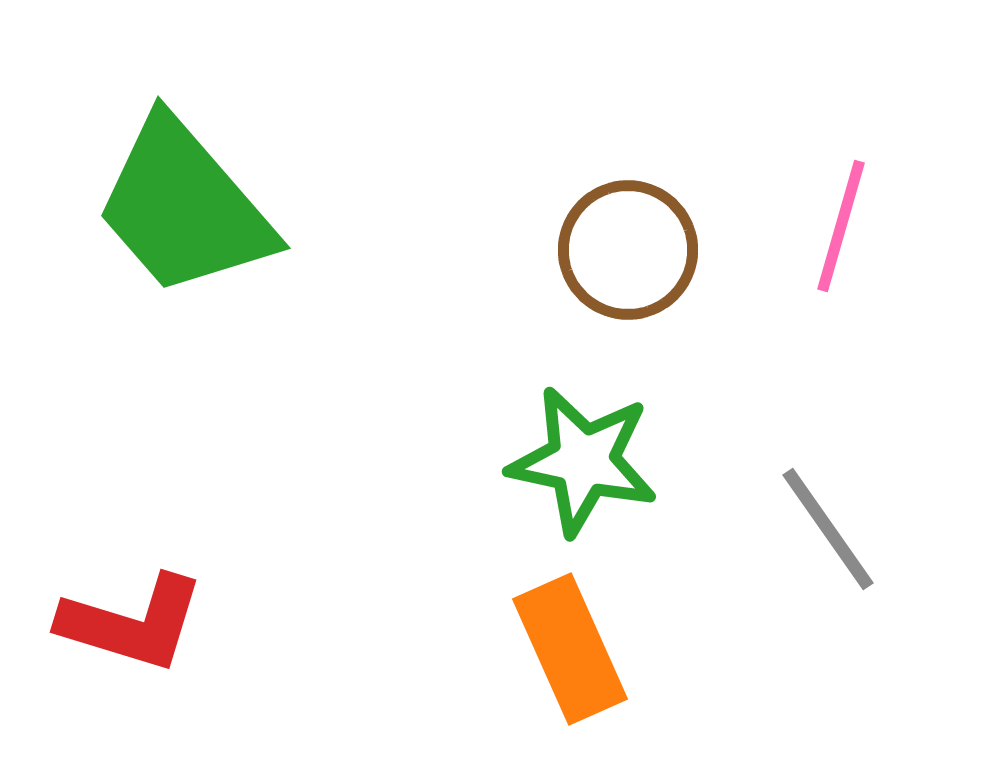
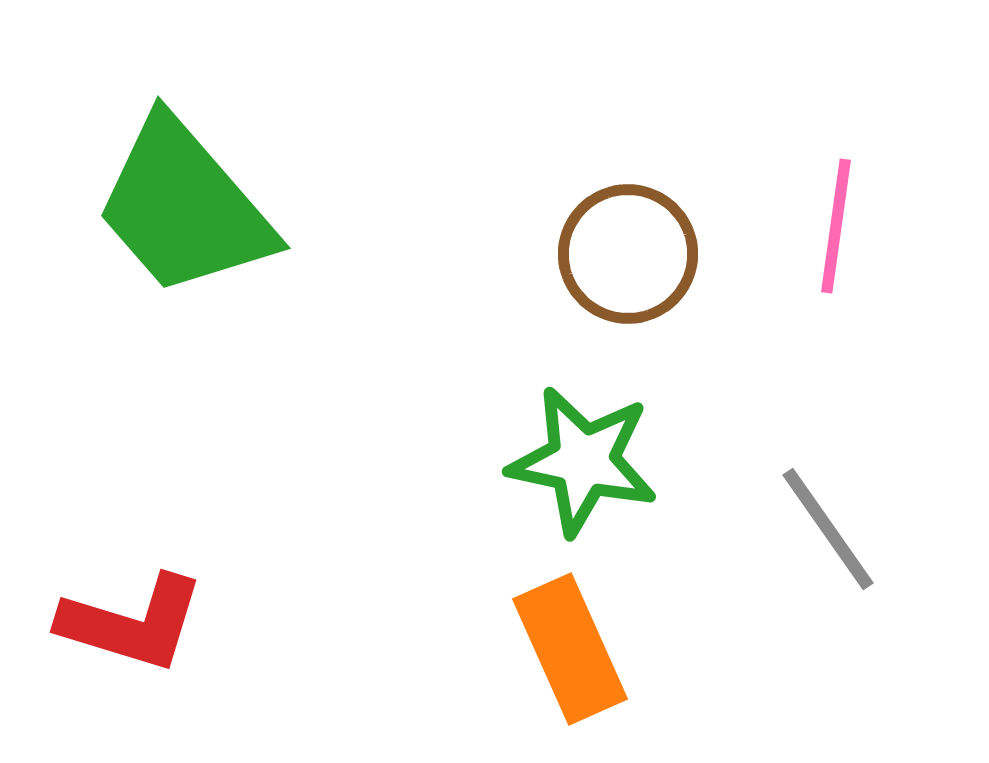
pink line: moved 5 px left; rotated 8 degrees counterclockwise
brown circle: moved 4 px down
